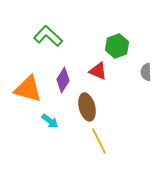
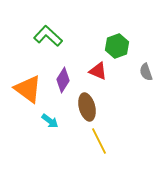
gray semicircle: rotated 18 degrees counterclockwise
orange triangle: rotated 20 degrees clockwise
